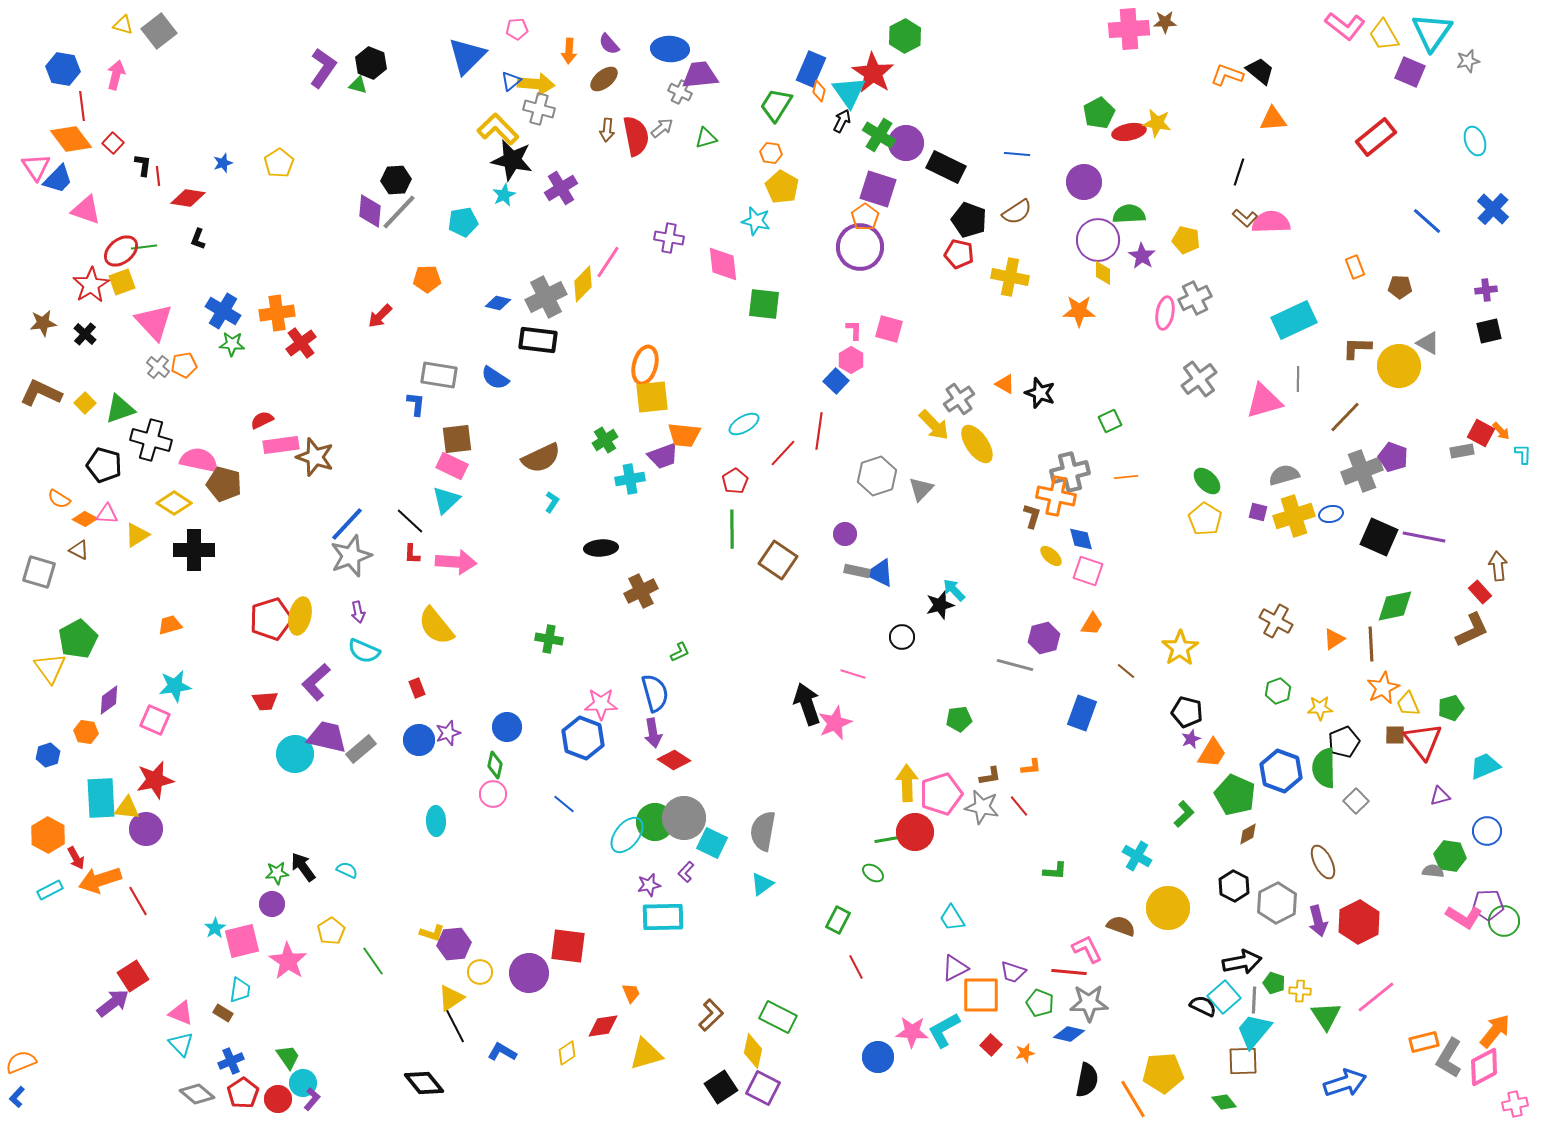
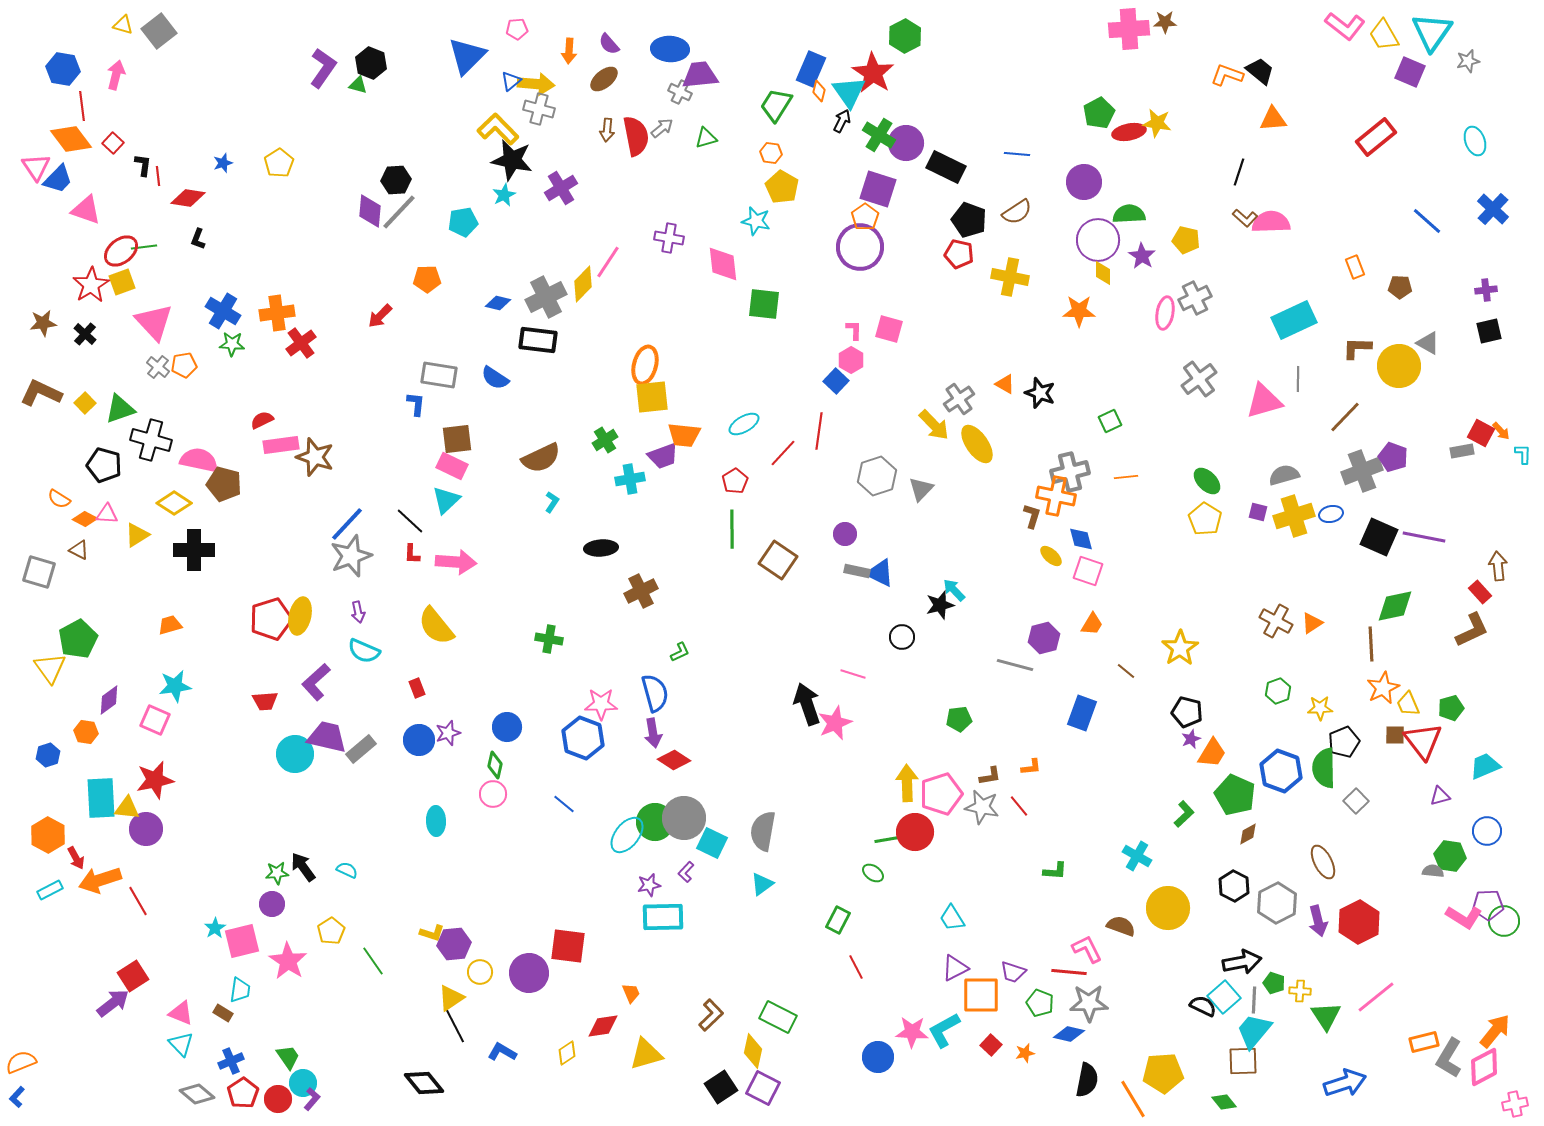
orange triangle at (1334, 639): moved 22 px left, 16 px up
